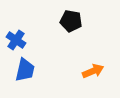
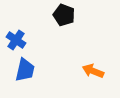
black pentagon: moved 7 px left, 6 px up; rotated 10 degrees clockwise
orange arrow: rotated 135 degrees counterclockwise
